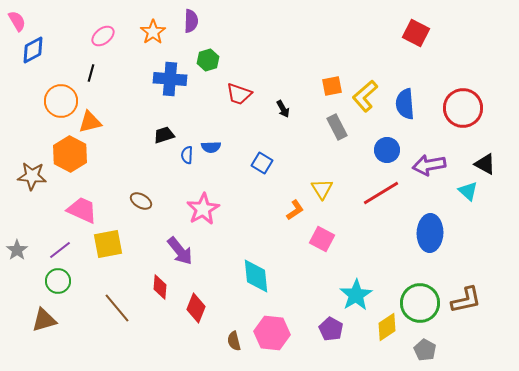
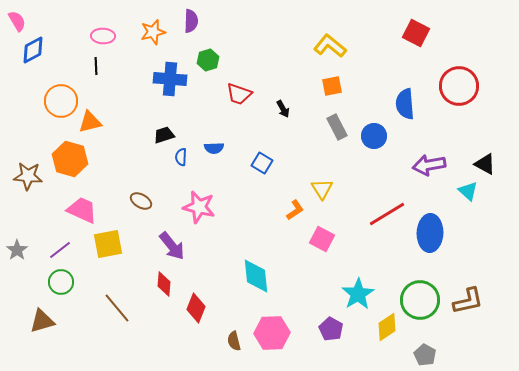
orange star at (153, 32): rotated 20 degrees clockwise
pink ellipse at (103, 36): rotated 40 degrees clockwise
black line at (91, 73): moved 5 px right, 7 px up; rotated 18 degrees counterclockwise
yellow L-shape at (365, 96): moved 35 px left, 50 px up; rotated 80 degrees clockwise
red circle at (463, 108): moved 4 px left, 22 px up
blue semicircle at (211, 147): moved 3 px right, 1 px down
blue circle at (387, 150): moved 13 px left, 14 px up
orange hexagon at (70, 154): moved 5 px down; rotated 12 degrees counterclockwise
blue semicircle at (187, 155): moved 6 px left, 2 px down
brown star at (32, 176): moved 4 px left
red line at (381, 193): moved 6 px right, 21 px down
pink star at (203, 209): moved 4 px left, 2 px up; rotated 28 degrees counterclockwise
purple arrow at (180, 251): moved 8 px left, 5 px up
green circle at (58, 281): moved 3 px right, 1 px down
red diamond at (160, 287): moved 4 px right, 3 px up
cyan star at (356, 295): moved 2 px right, 1 px up
brown L-shape at (466, 300): moved 2 px right, 1 px down
green circle at (420, 303): moved 3 px up
brown triangle at (44, 320): moved 2 px left, 1 px down
pink hexagon at (272, 333): rotated 8 degrees counterclockwise
gray pentagon at (425, 350): moved 5 px down
